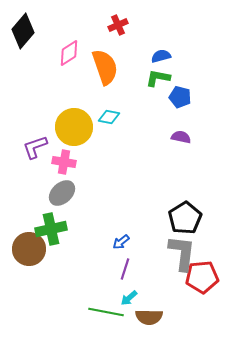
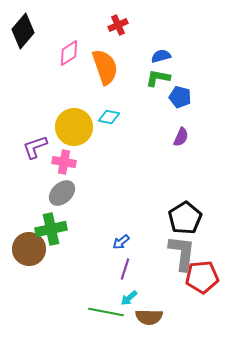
purple semicircle: rotated 102 degrees clockwise
